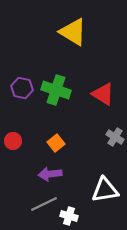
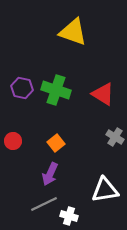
yellow triangle: rotated 12 degrees counterclockwise
purple arrow: rotated 60 degrees counterclockwise
